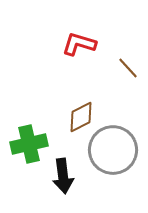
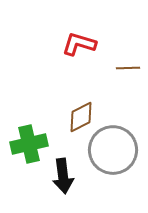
brown line: rotated 50 degrees counterclockwise
